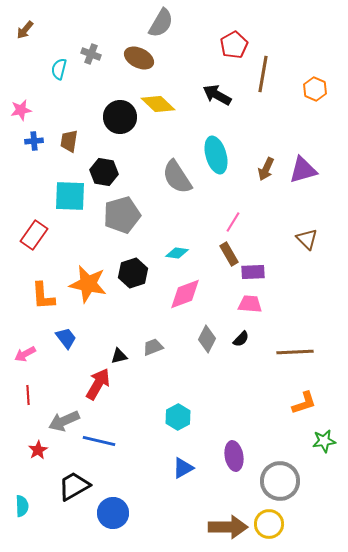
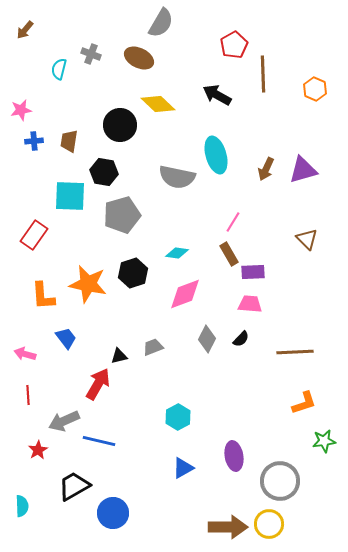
brown line at (263, 74): rotated 12 degrees counterclockwise
black circle at (120, 117): moved 8 px down
gray semicircle at (177, 177): rotated 45 degrees counterclockwise
pink arrow at (25, 354): rotated 45 degrees clockwise
